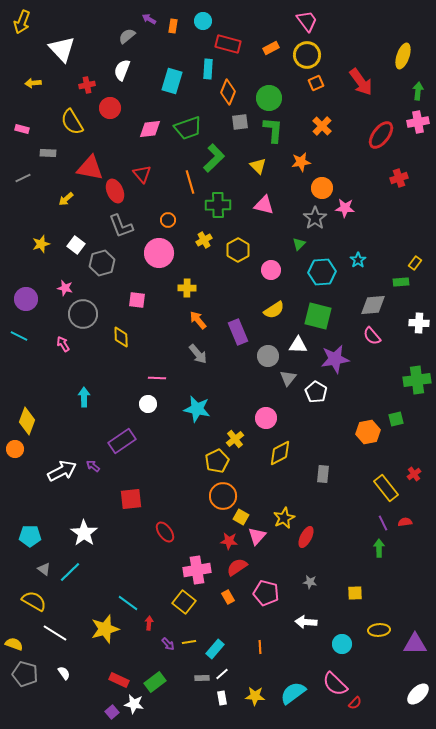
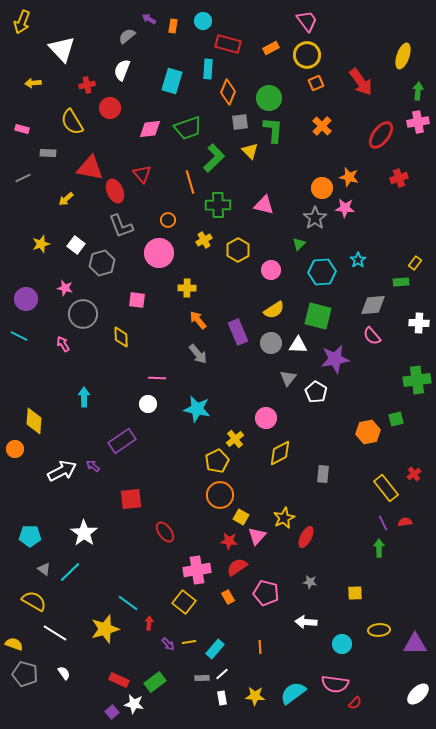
orange star at (301, 162): moved 48 px right, 15 px down; rotated 24 degrees clockwise
yellow triangle at (258, 166): moved 8 px left, 15 px up
gray circle at (268, 356): moved 3 px right, 13 px up
yellow diamond at (27, 421): moved 7 px right; rotated 16 degrees counterclockwise
orange circle at (223, 496): moved 3 px left, 1 px up
pink semicircle at (335, 684): rotated 36 degrees counterclockwise
